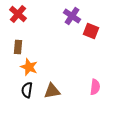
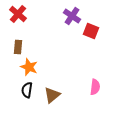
brown triangle: moved 4 px down; rotated 30 degrees counterclockwise
